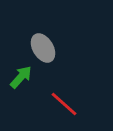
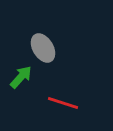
red line: moved 1 px left, 1 px up; rotated 24 degrees counterclockwise
